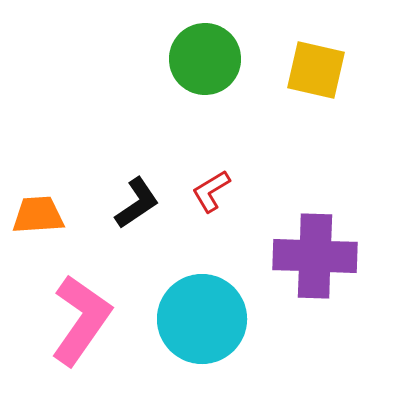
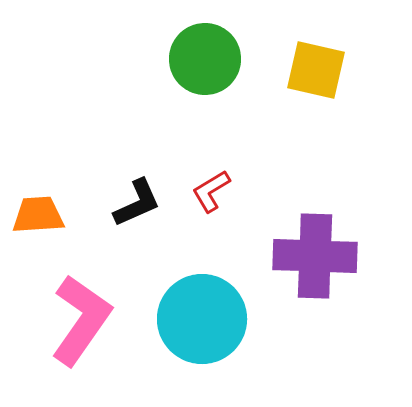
black L-shape: rotated 10 degrees clockwise
